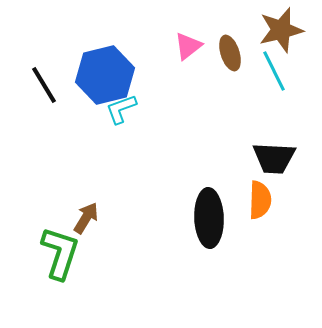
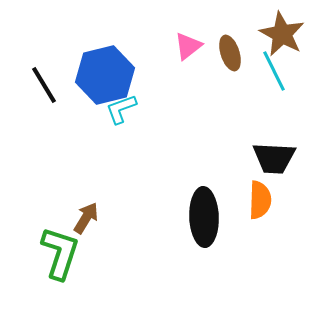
brown star: moved 1 px right, 4 px down; rotated 30 degrees counterclockwise
black ellipse: moved 5 px left, 1 px up
